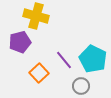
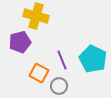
purple line: moved 2 px left; rotated 18 degrees clockwise
orange square: rotated 18 degrees counterclockwise
gray circle: moved 22 px left
